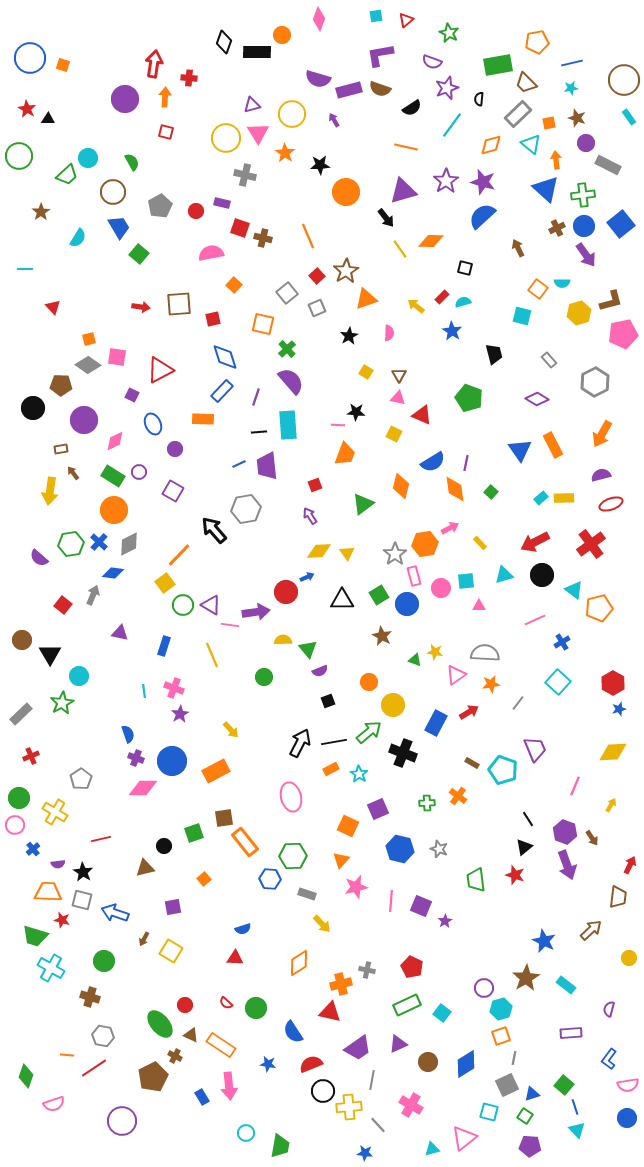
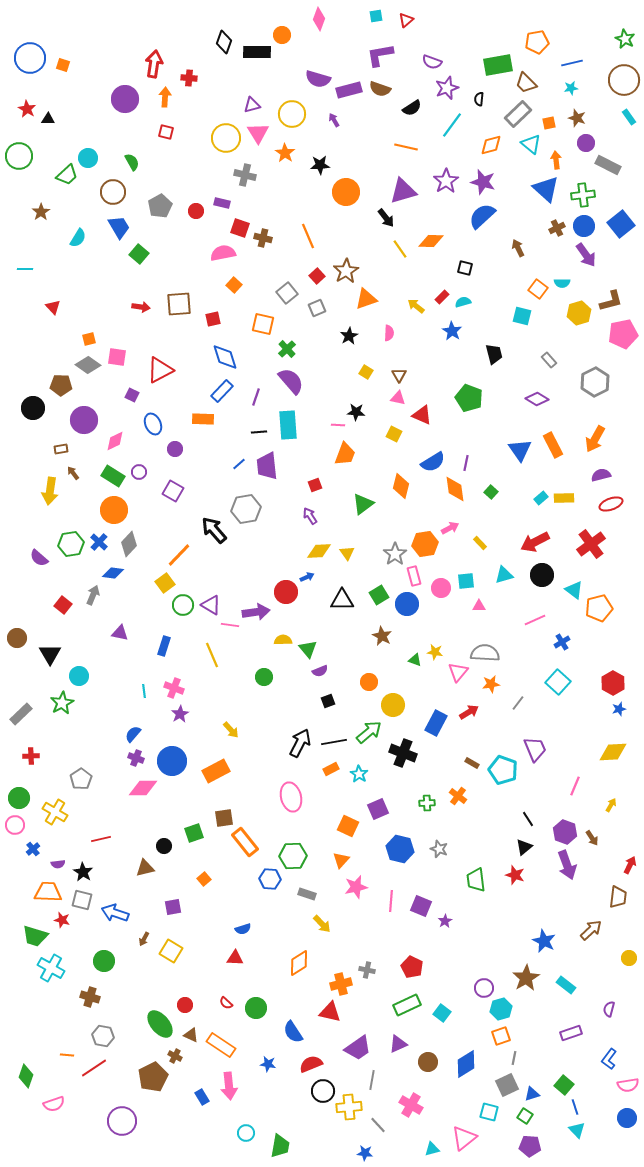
green star at (449, 33): moved 176 px right, 6 px down
pink semicircle at (211, 253): moved 12 px right
orange arrow at (602, 434): moved 7 px left, 5 px down
blue line at (239, 464): rotated 16 degrees counterclockwise
gray diamond at (129, 544): rotated 20 degrees counterclockwise
brown circle at (22, 640): moved 5 px left, 2 px up
pink triangle at (456, 675): moved 2 px right, 3 px up; rotated 15 degrees counterclockwise
blue semicircle at (128, 734): moved 5 px right; rotated 120 degrees counterclockwise
red cross at (31, 756): rotated 21 degrees clockwise
purple rectangle at (571, 1033): rotated 15 degrees counterclockwise
